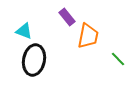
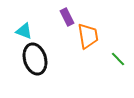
purple rectangle: rotated 12 degrees clockwise
orange trapezoid: rotated 20 degrees counterclockwise
black ellipse: moved 1 px right, 1 px up; rotated 28 degrees counterclockwise
